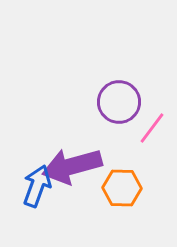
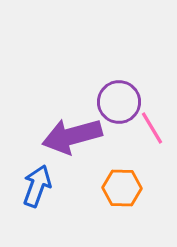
pink line: rotated 68 degrees counterclockwise
purple arrow: moved 30 px up
